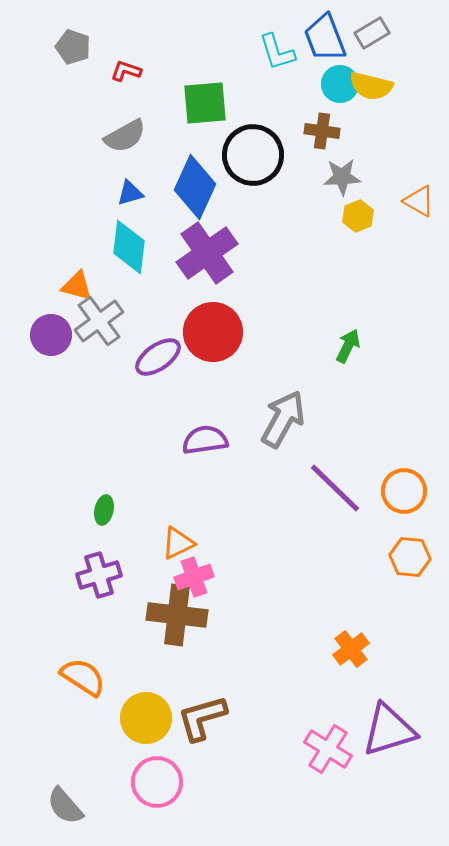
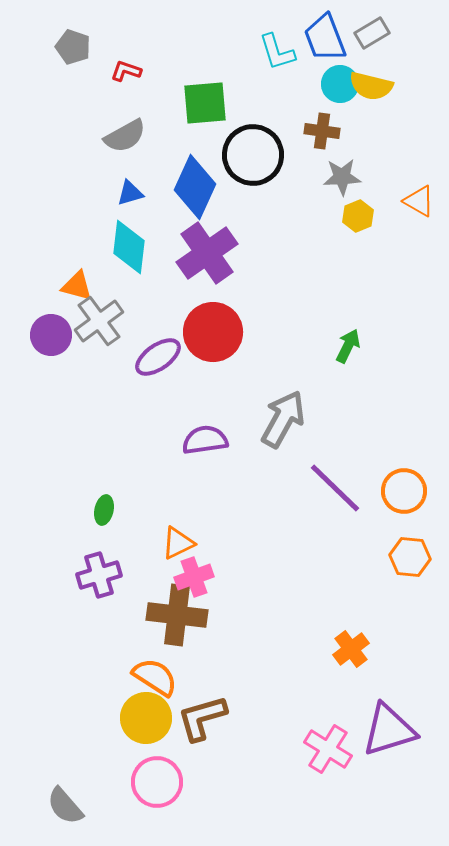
orange semicircle at (83, 677): moved 72 px right
